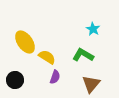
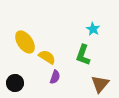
green L-shape: rotated 100 degrees counterclockwise
black circle: moved 3 px down
brown triangle: moved 9 px right
